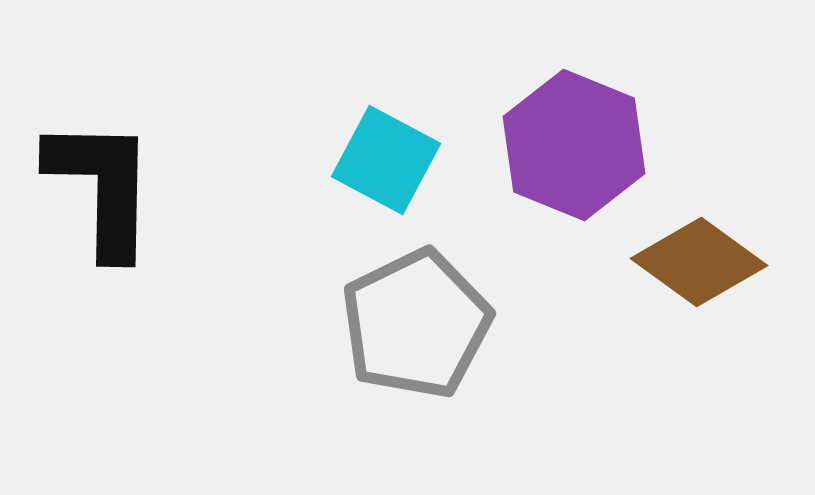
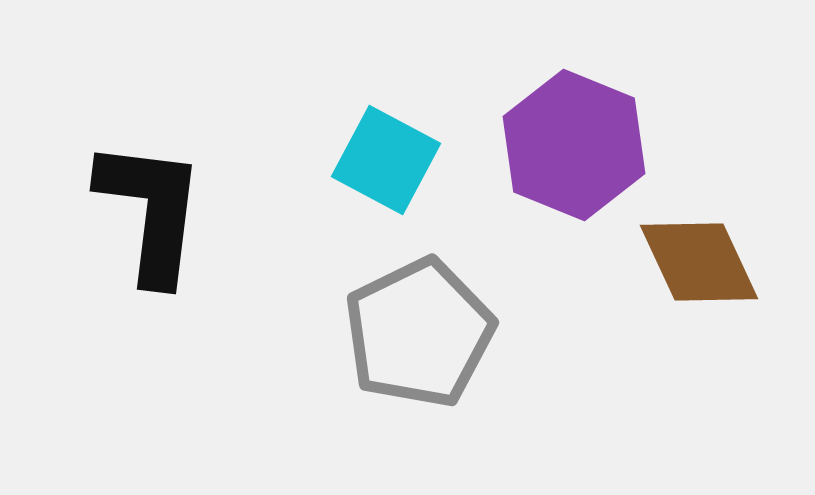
black L-shape: moved 49 px right, 24 px down; rotated 6 degrees clockwise
brown diamond: rotated 29 degrees clockwise
gray pentagon: moved 3 px right, 9 px down
